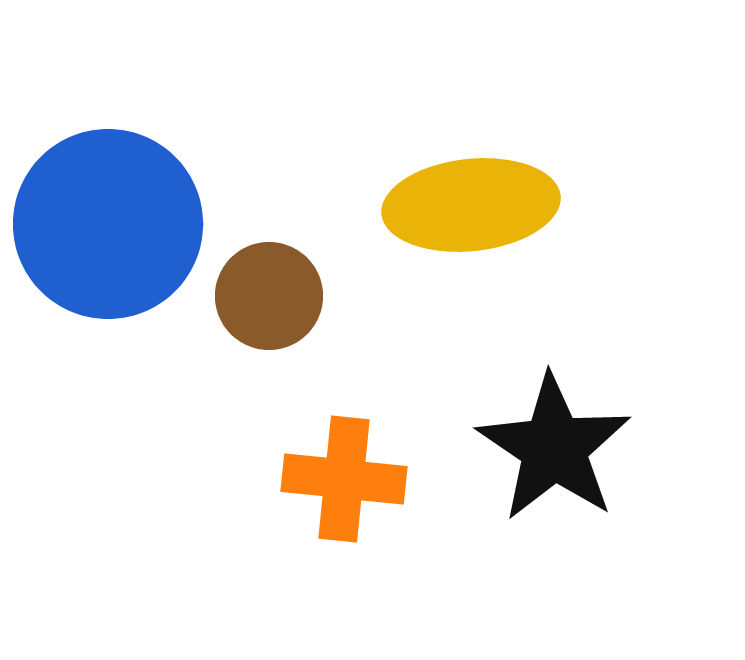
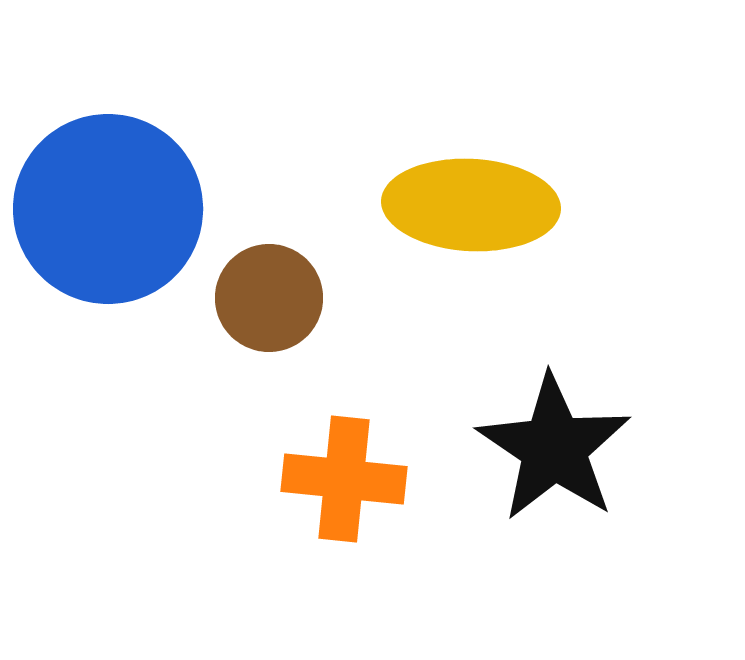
yellow ellipse: rotated 9 degrees clockwise
blue circle: moved 15 px up
brown circle: moved 2 px down
